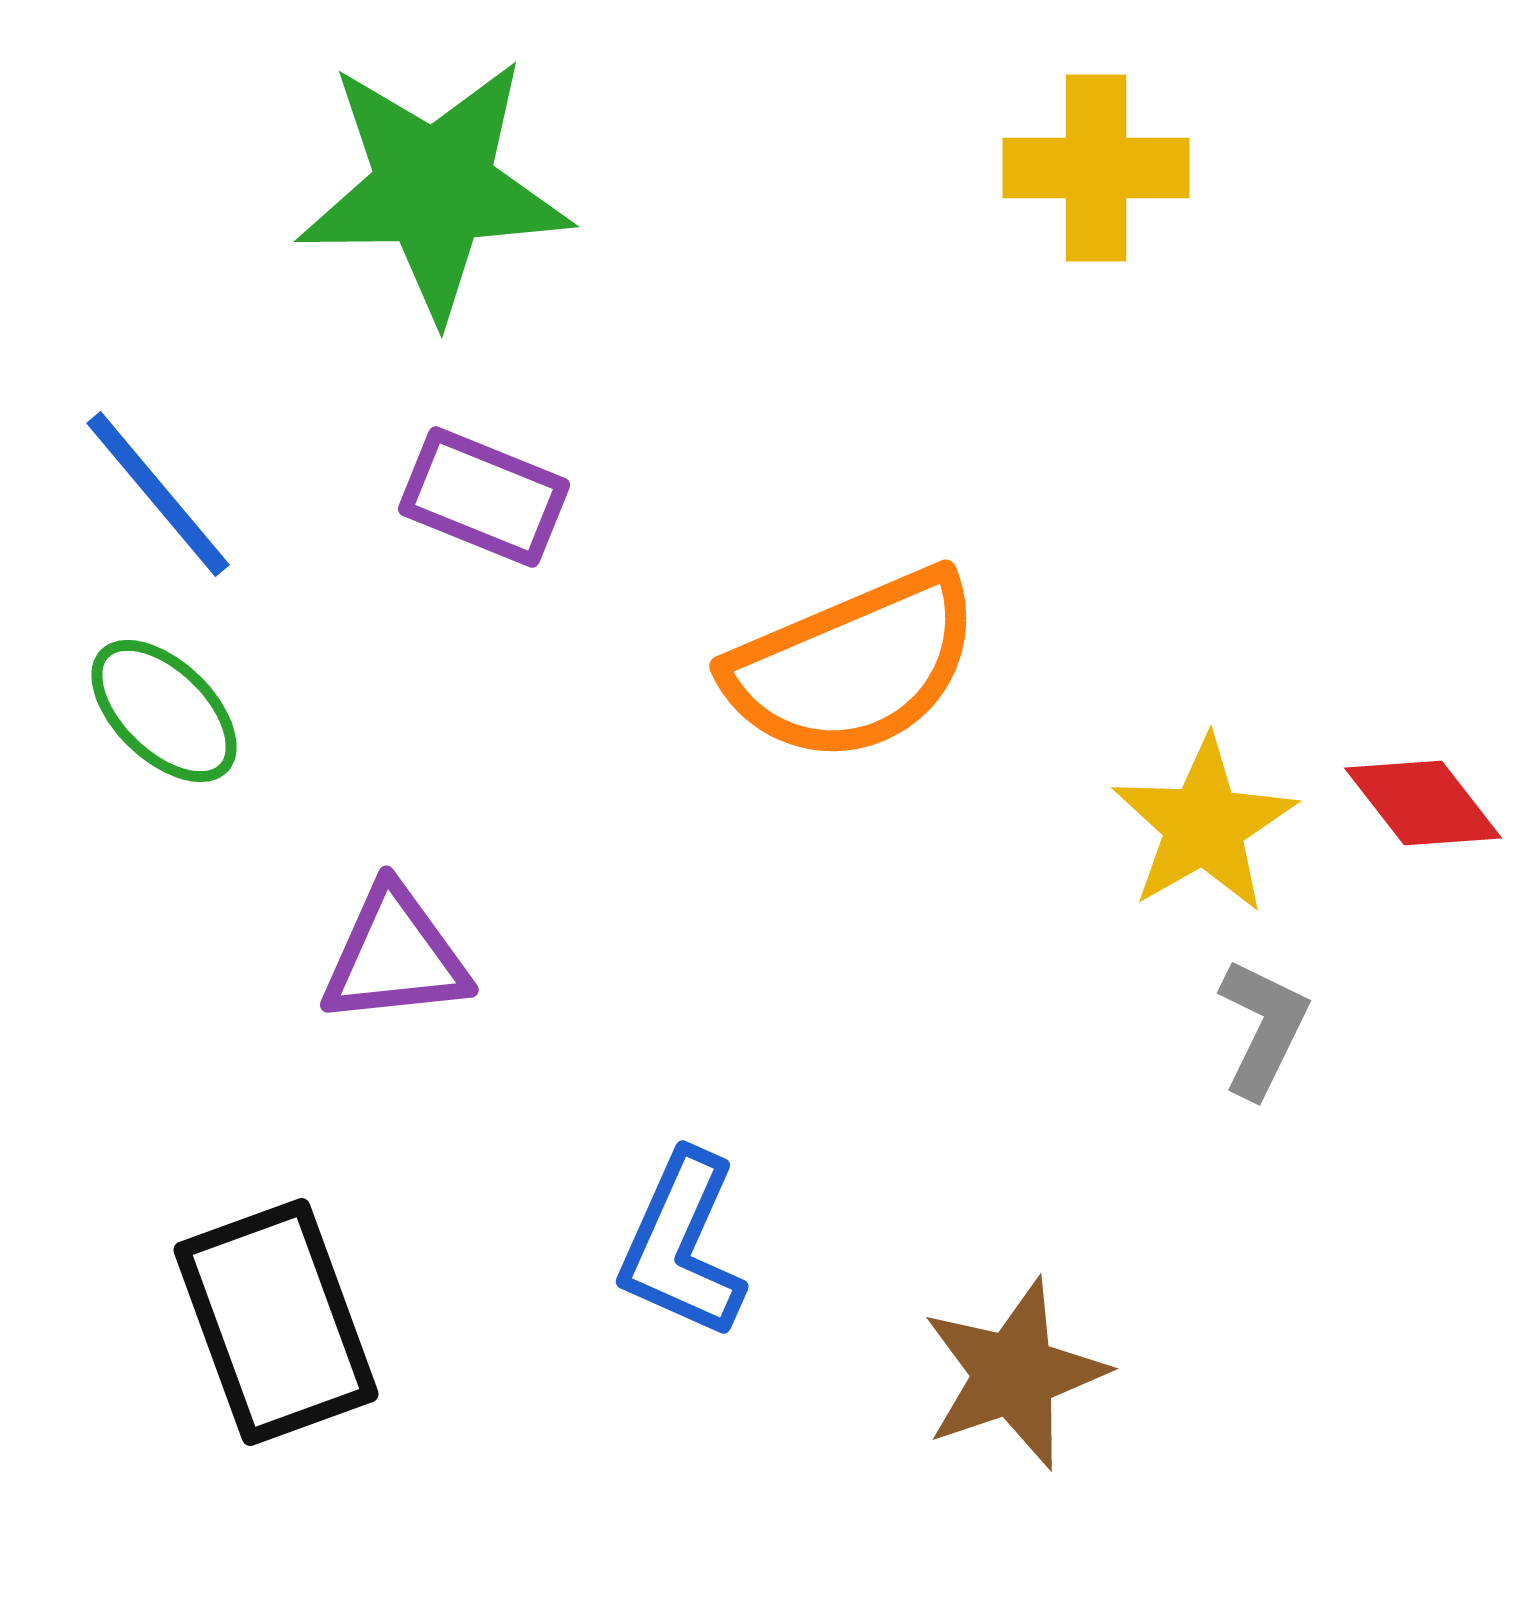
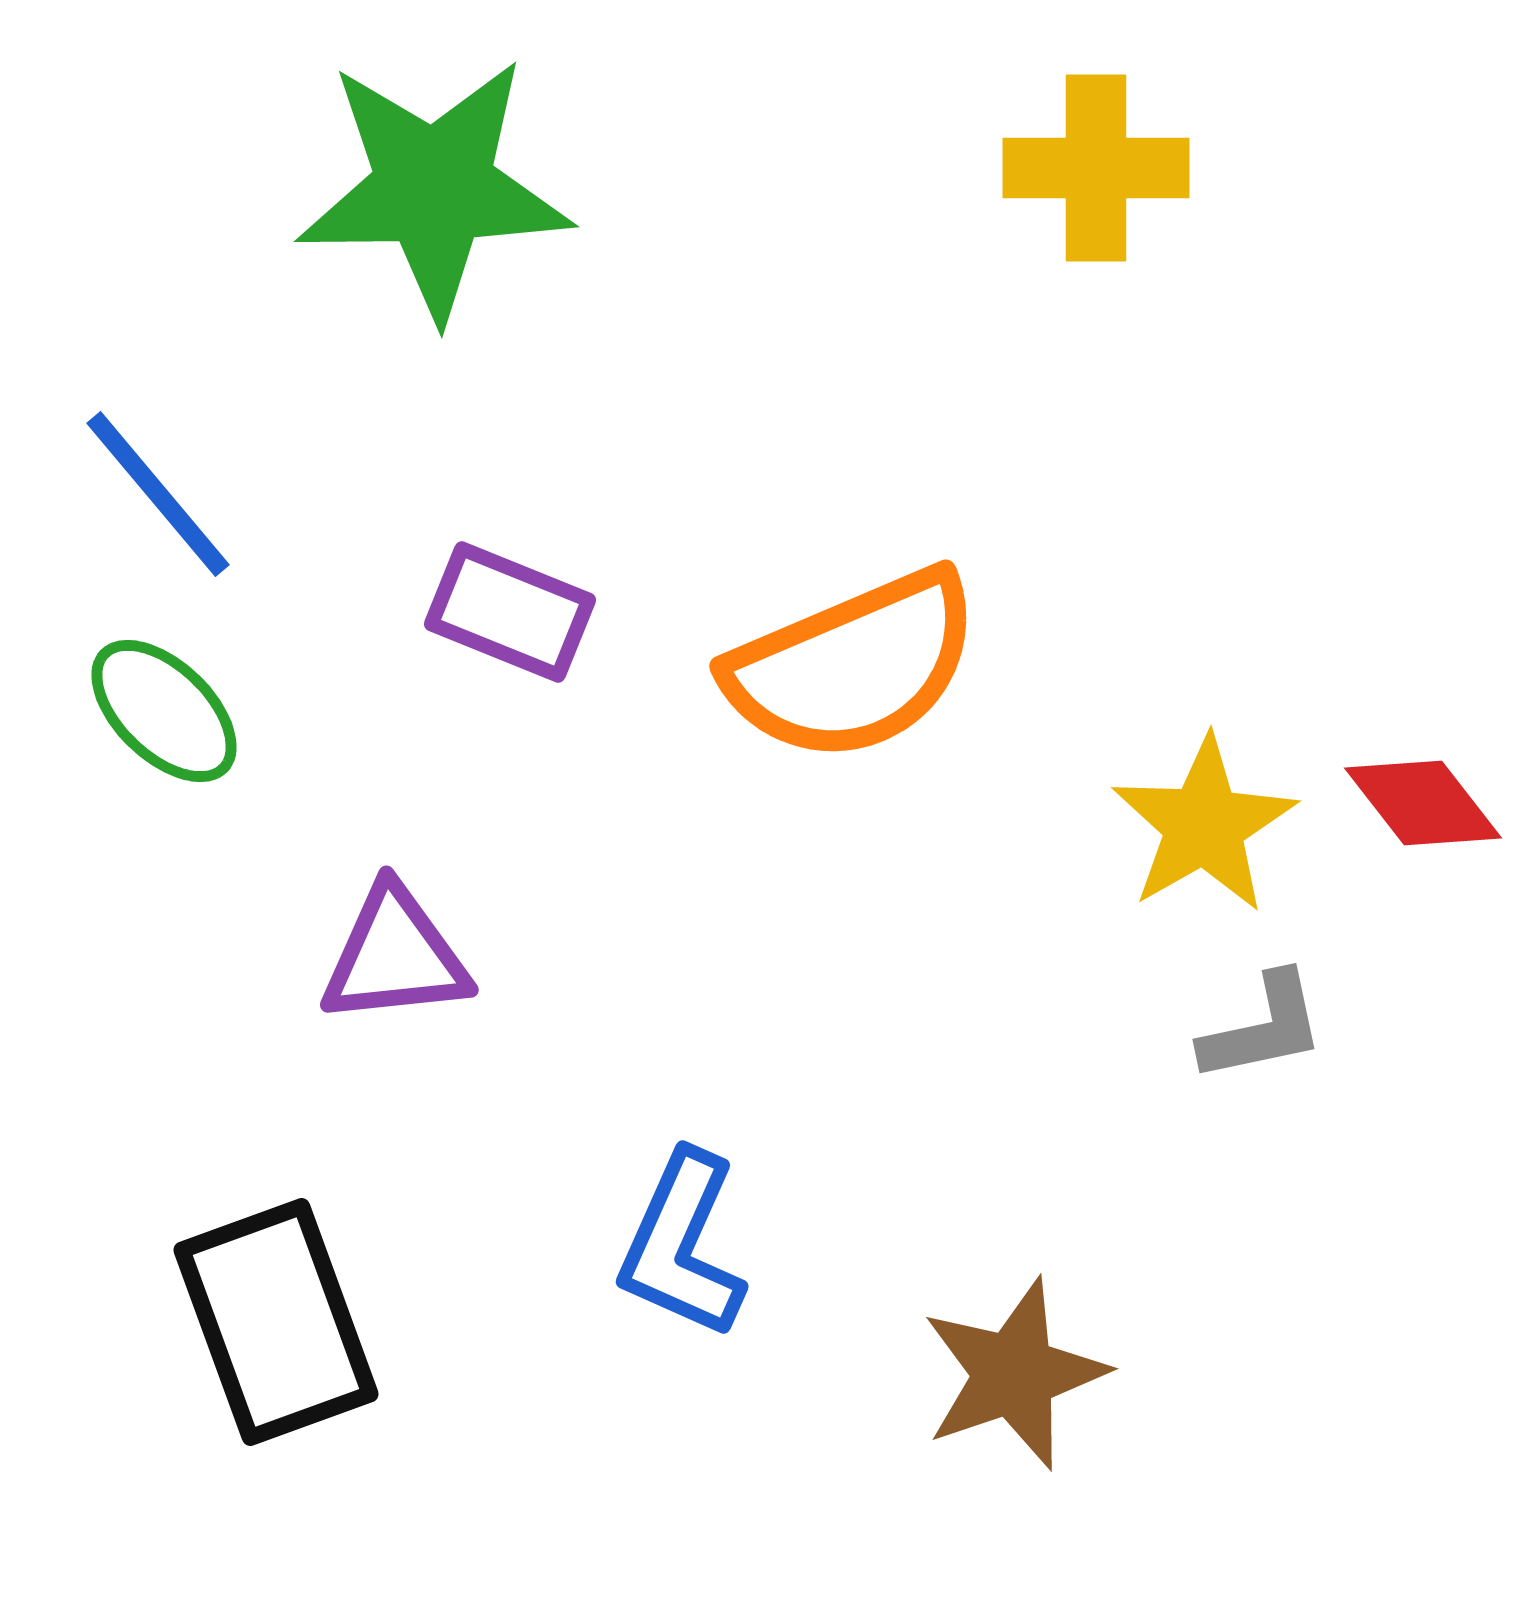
purple rectangle: moved 26 px right, 115 px down
gray L-shape: rotated 52 degrees clockwise
